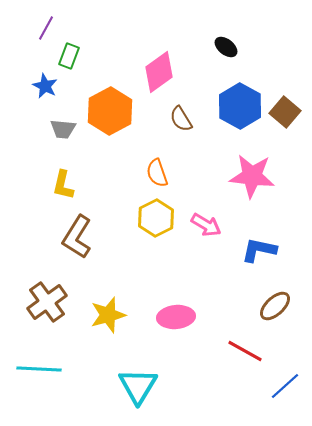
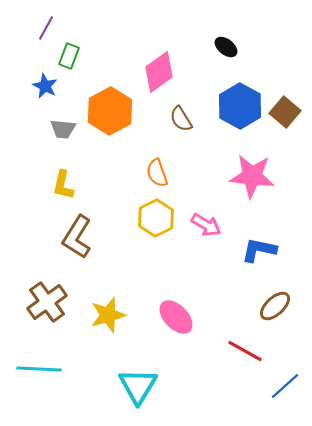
pink ellipse: rotated 51 degrees clockwise
